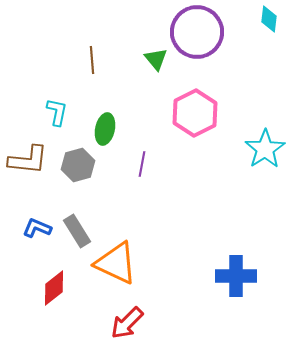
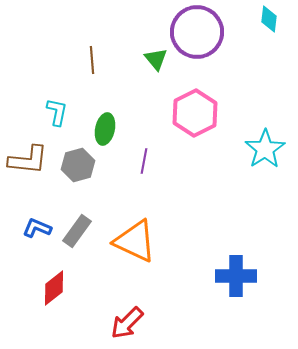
purple line: moved 2 px right, 3 px up
gray rectangle: rotated 68 degrees clockwise
orange triangle: moved 19 px right, 22 px up
